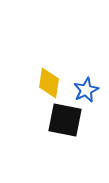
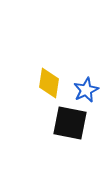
black square: moved 5 px right, 3 px down
